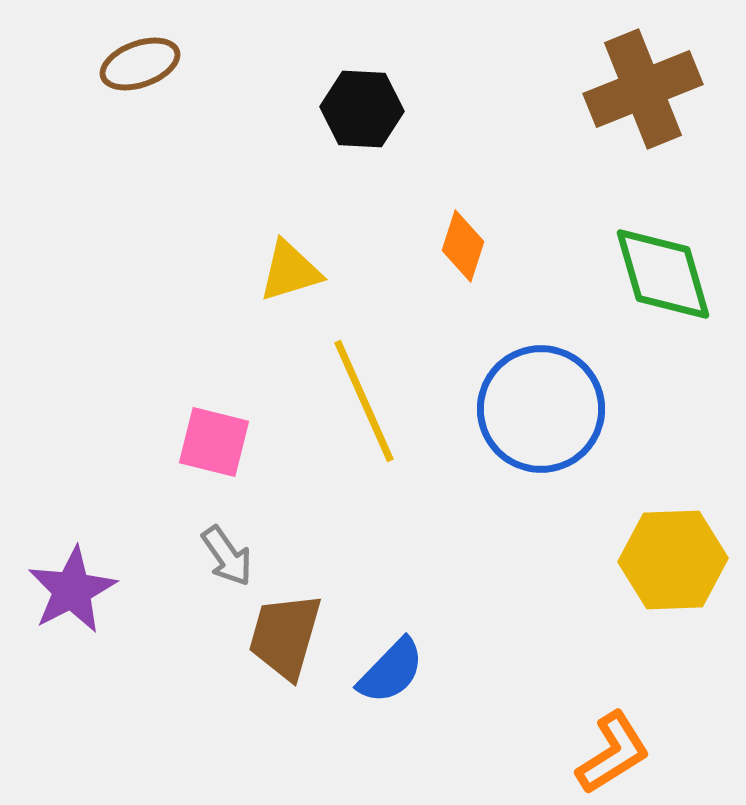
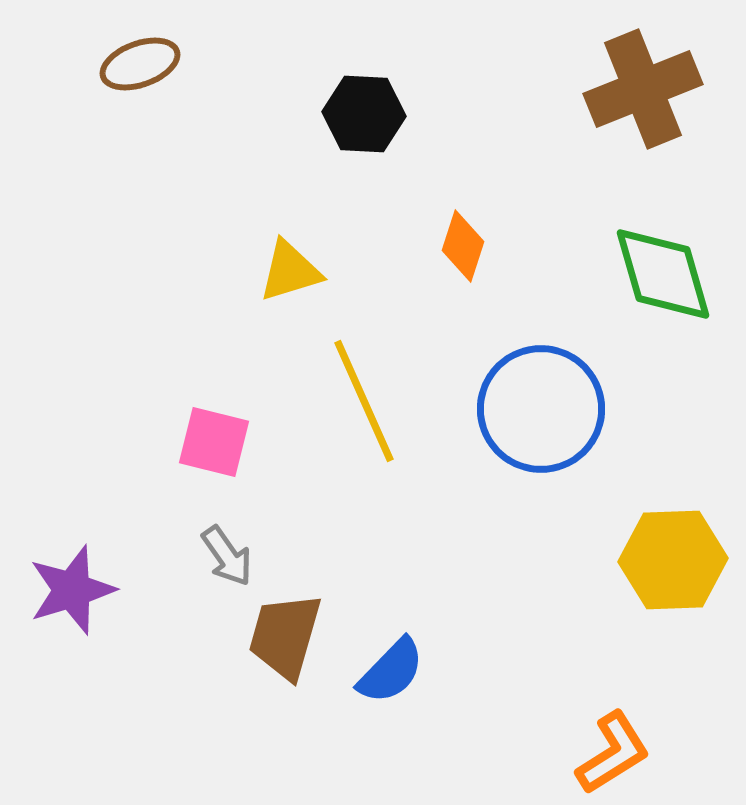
black hexagon: moved 2 px right, 5 px down
purple star: rotated 10 degrees clockwise
